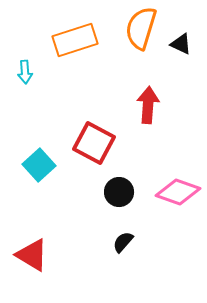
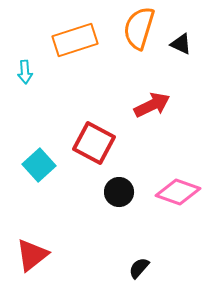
orange semicircle: moved 2 px left
red arrow: moved 4 px right; rotated 60 degrees clockwise
black semicircle: moved 16 px right, 26 px down
red triangle: rotated 51 degrees clockwise
